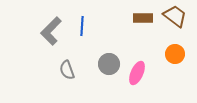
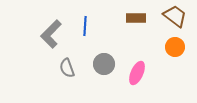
brown rectangle: moved 7 px left
blue line: moved 3 px right
gray L-shape: moved 3 px down
orange circle: moved 7 px up
gray circle: moved 5 px left
gray semicircle: moved 2 px up
